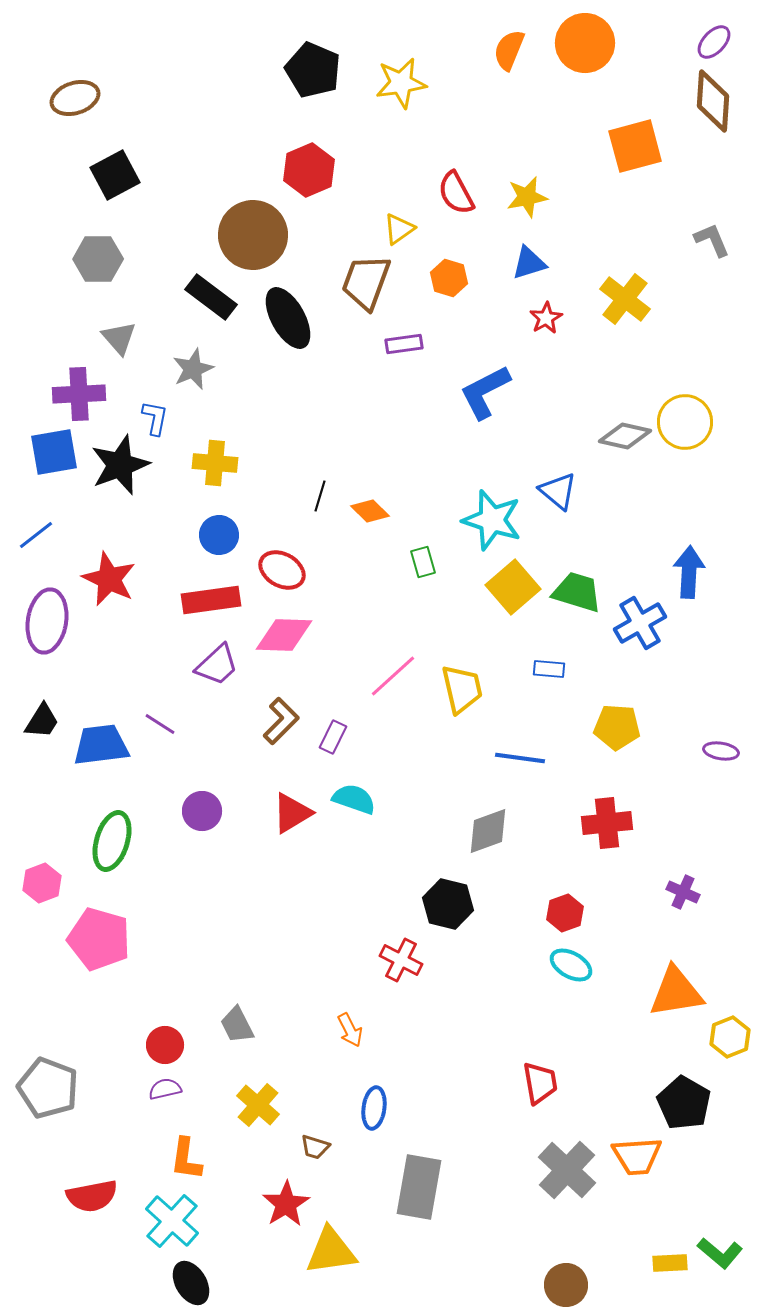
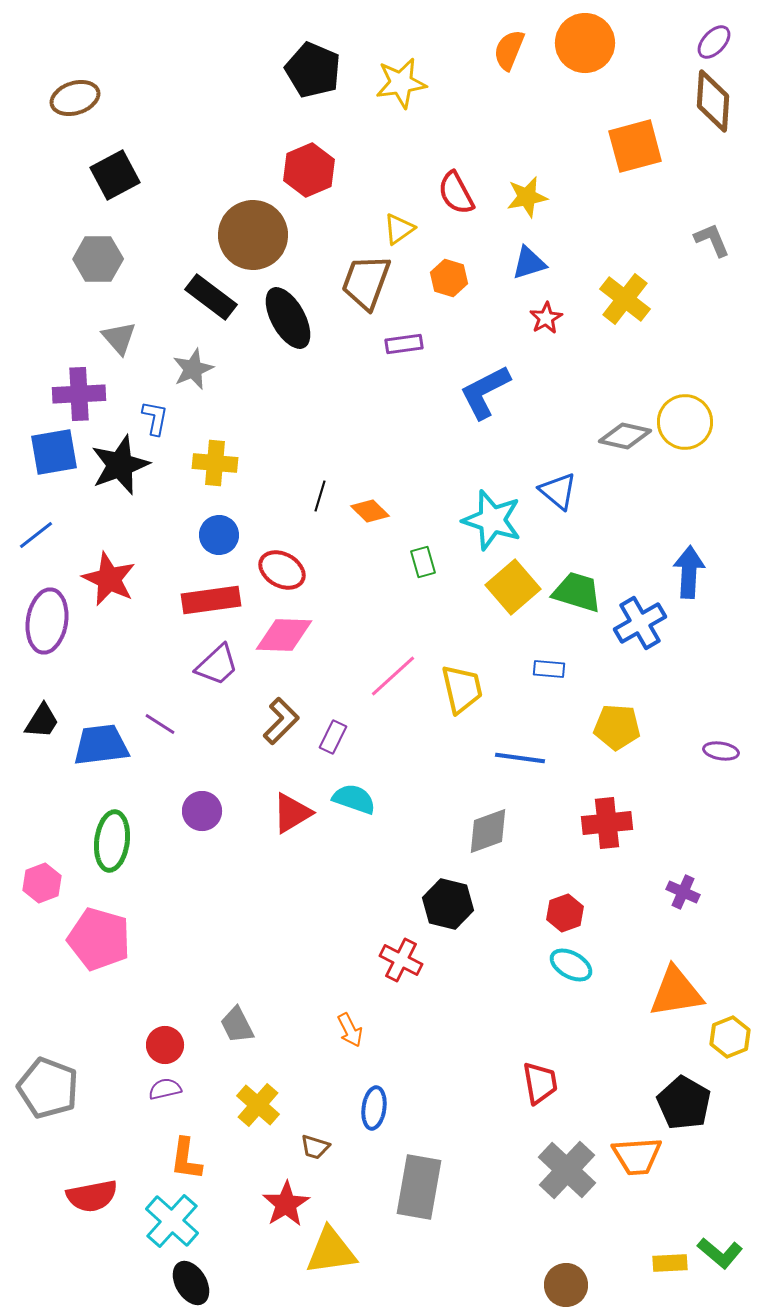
green ellipse at (112, 841): rotated 10 degrees counterclockwise
